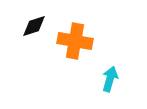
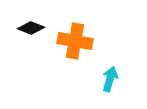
black diamond: moved 3 px left, 2 px down; rotated 40 degrees clockwise
